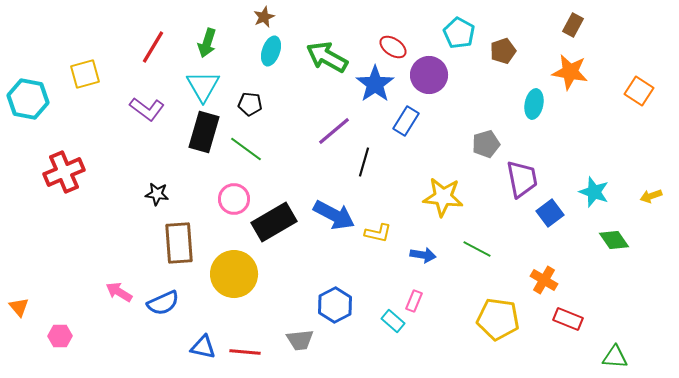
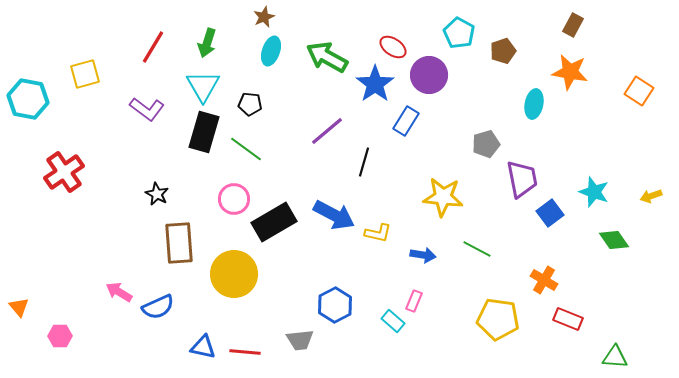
purple line at (334, 131): moved 7 px left
red cross at (64, 172): rotated 12 degrees counterclockwise
black star at (157, 194): rotated 20 degrees clockwise
blue semicircle at (163, 303): moved 5 px left, 4 px down
